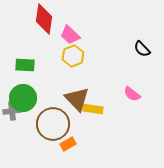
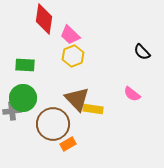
black semicircle: moved 3 px down
